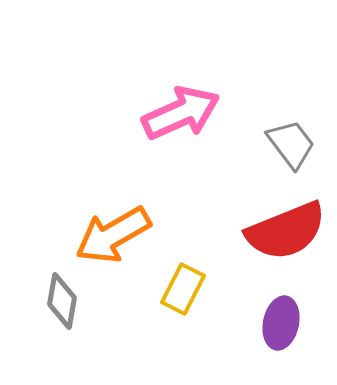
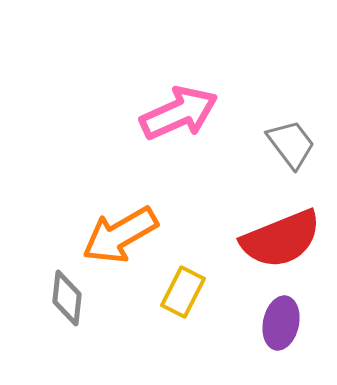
pink arrow: moved 2 px left
red semicircle: moved 5 px left, 8 px down
orange arrow: moved 7 px right
yellow rectangle: moved 3 px down
gray diamond: moved 5 px right, 3 px up; rotated 4 degrees counterclockwise
